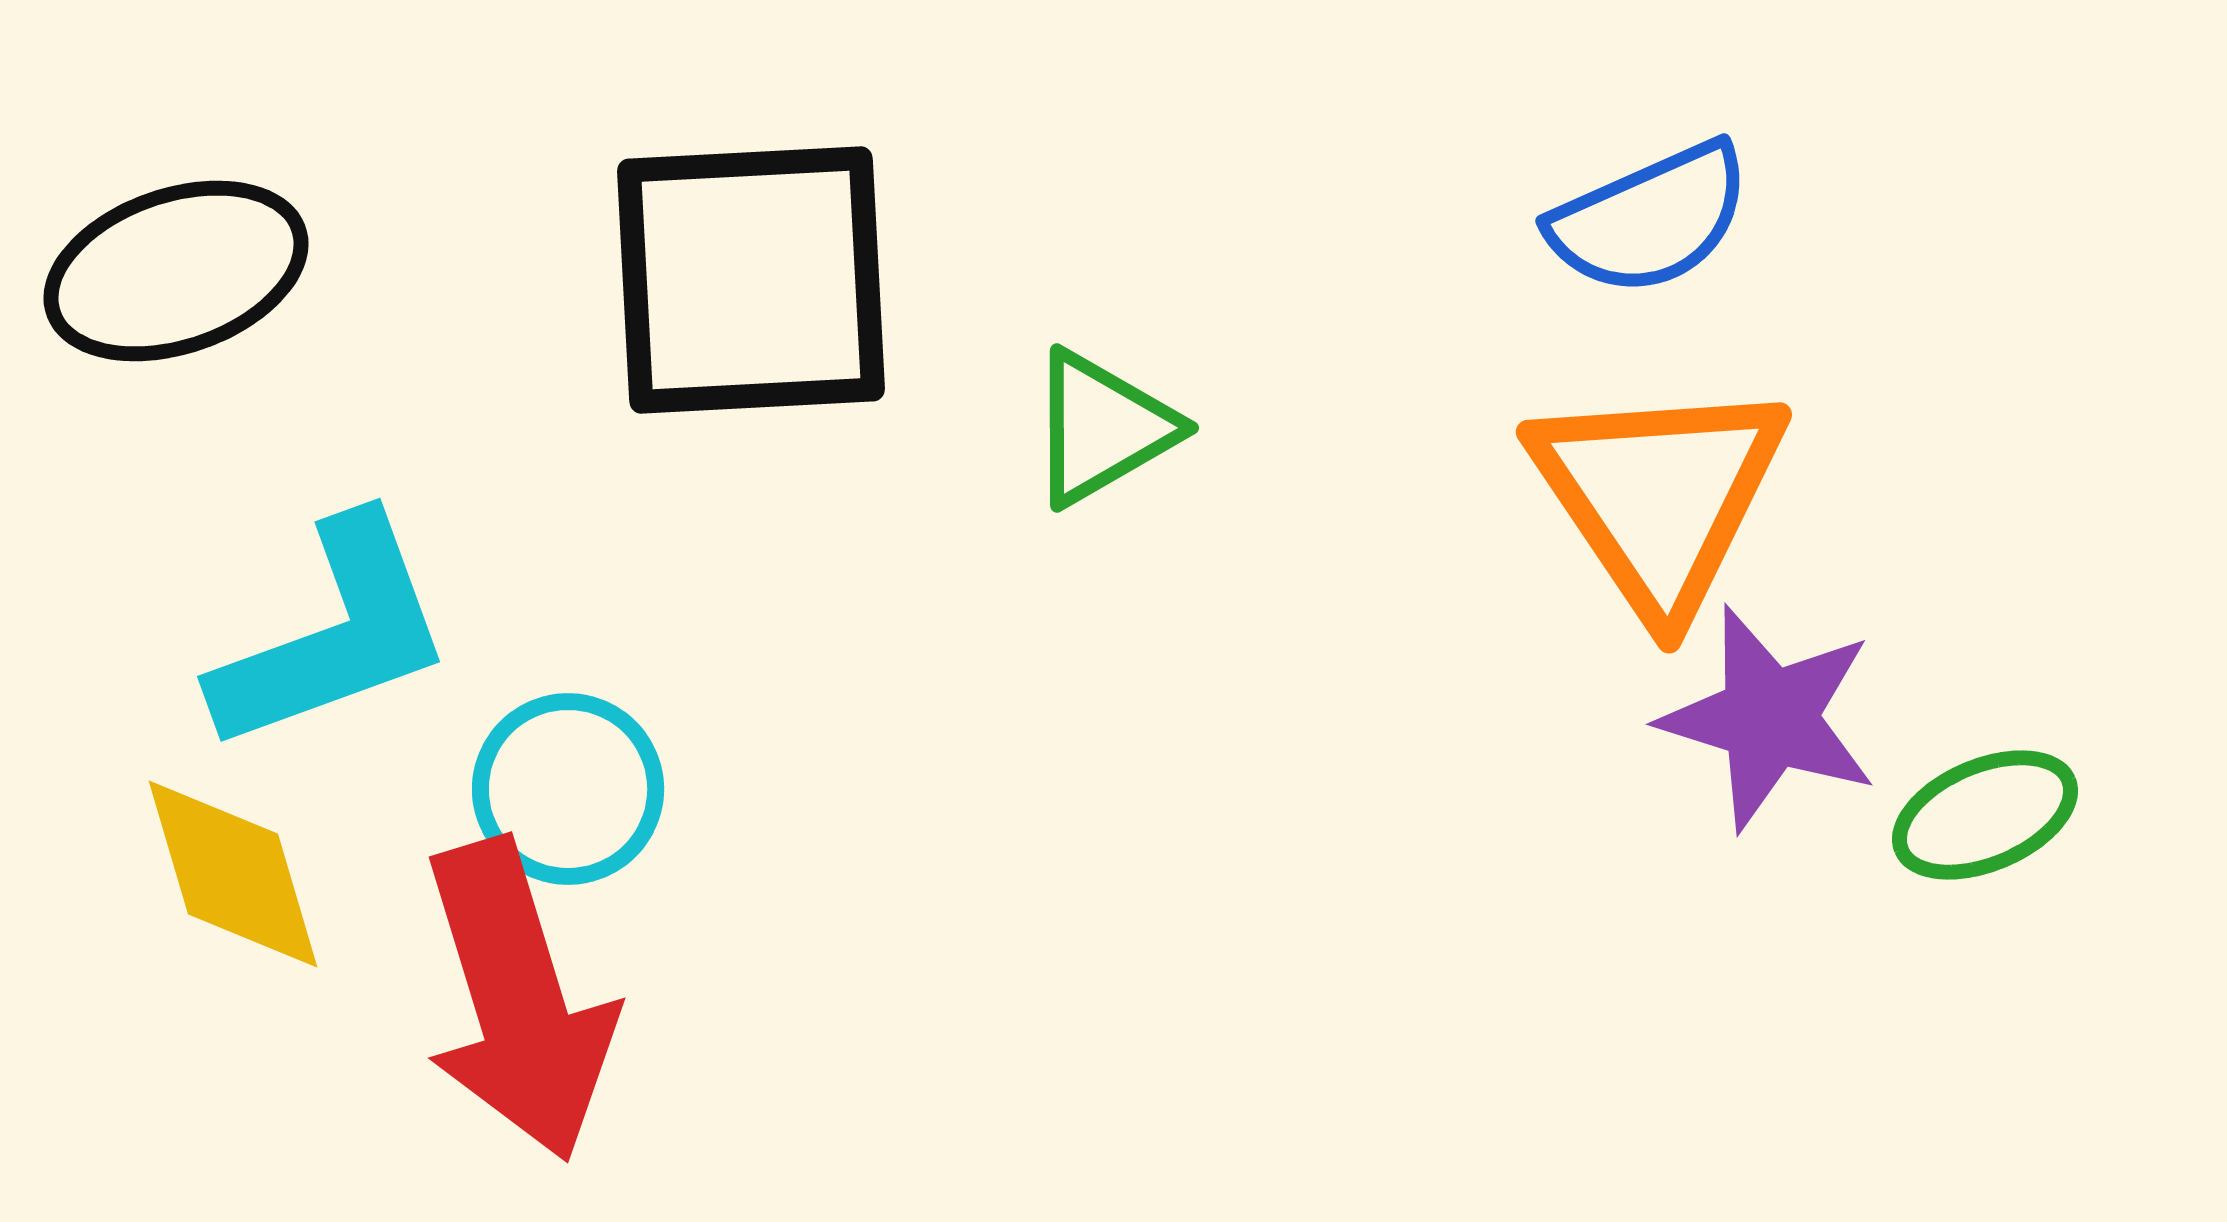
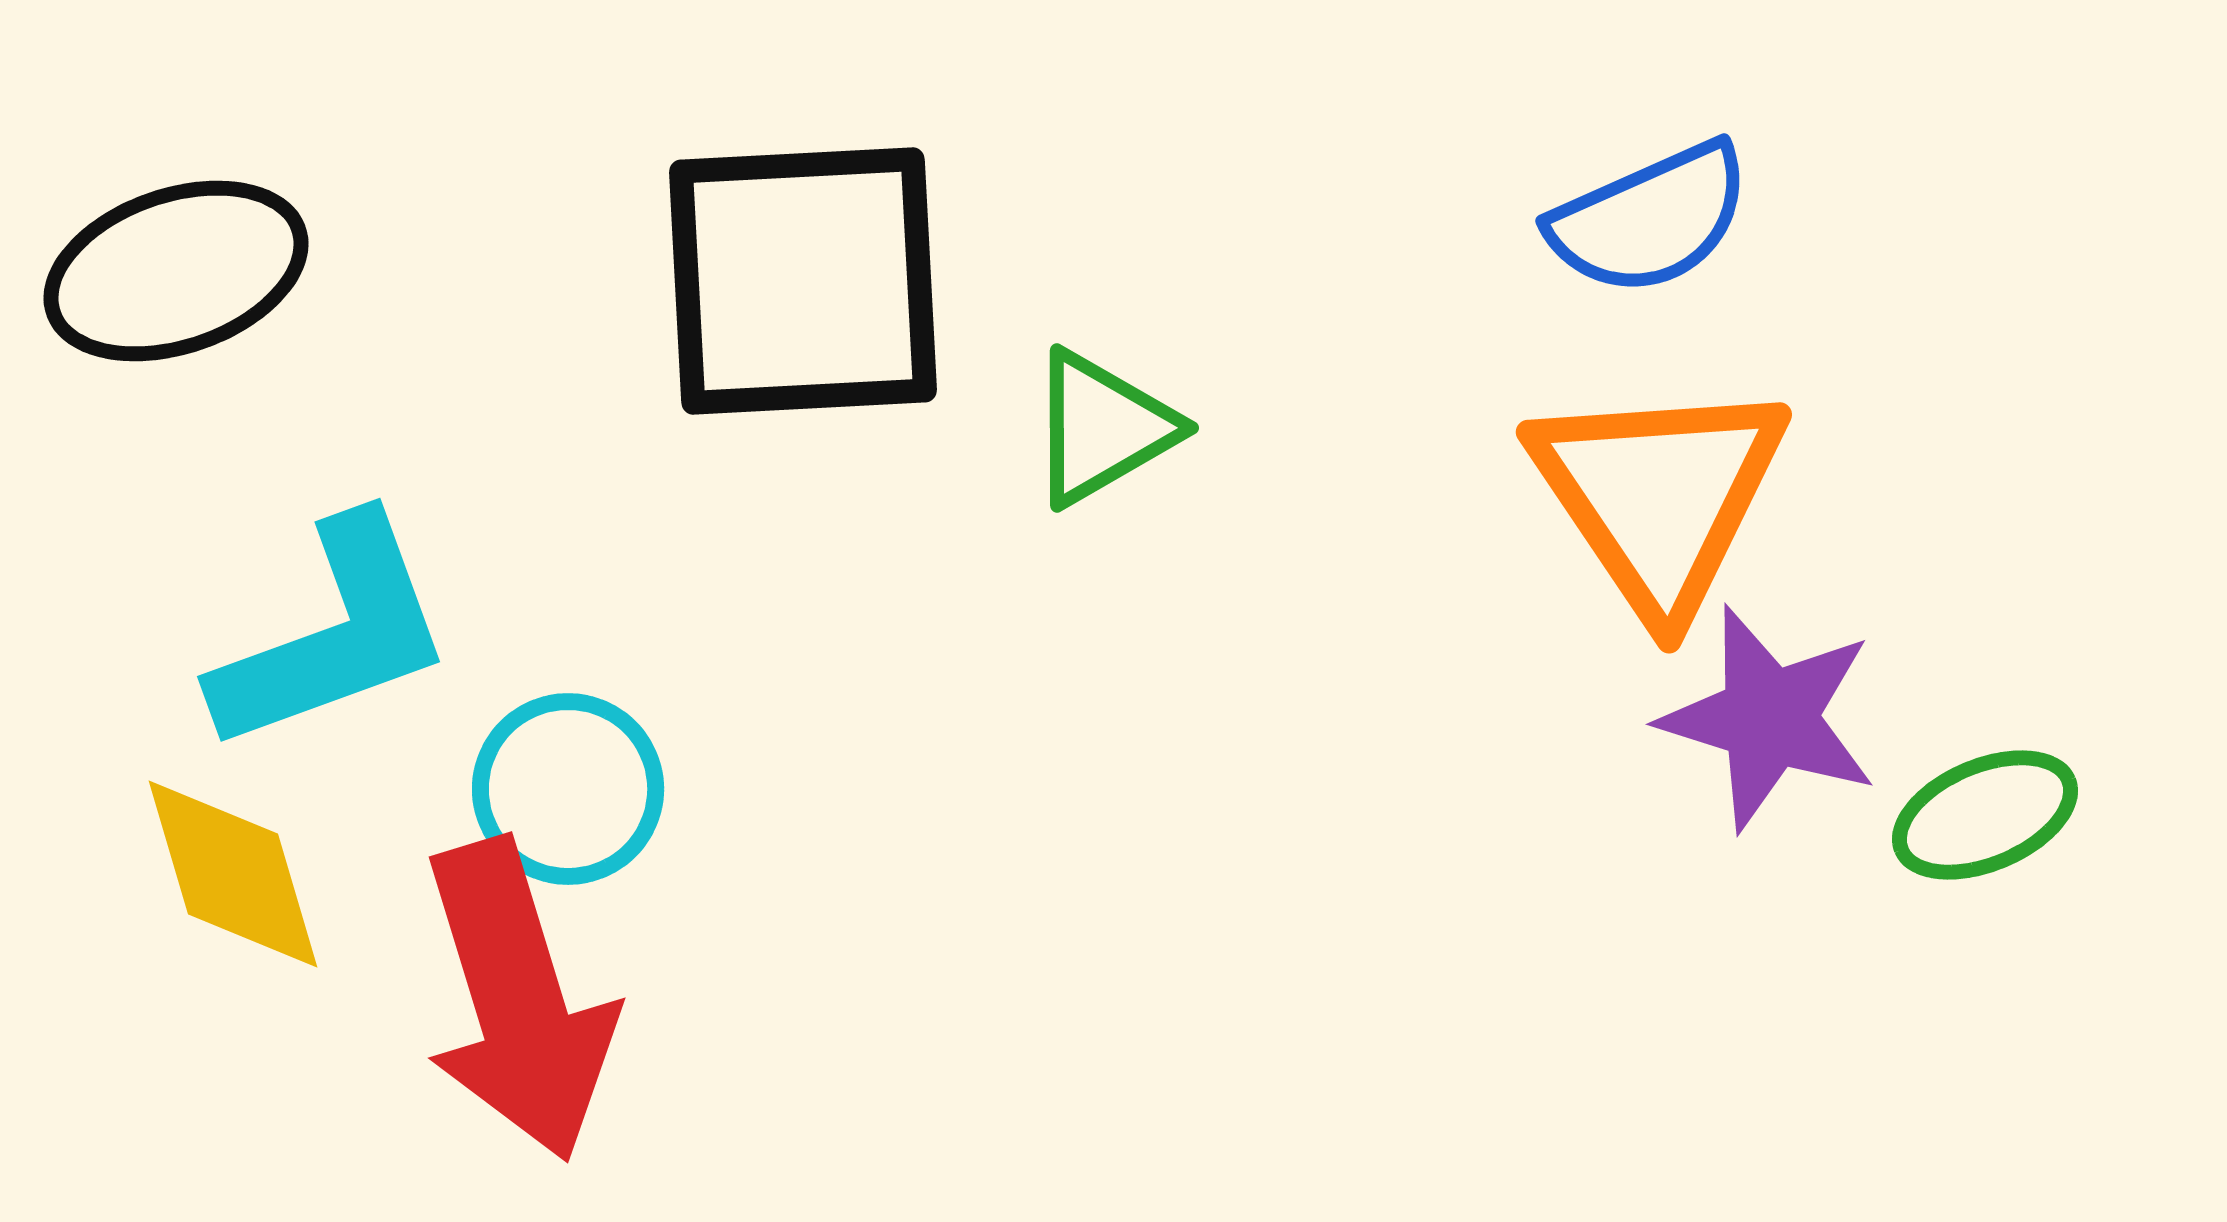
black square: moved 52 px right, 1 px down
